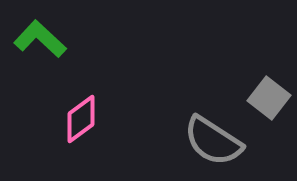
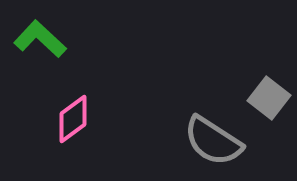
pink diamond: moved 8 px left
